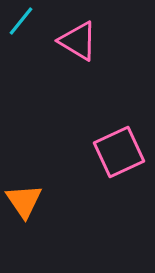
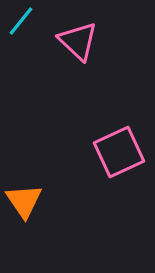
pink triangle: rotated 12 degrees clockwise
